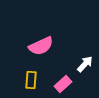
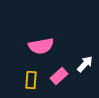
pink semicircle: rotated 15 degrees clockwise
pink rectangle: moved 4 px left, 8 px up
